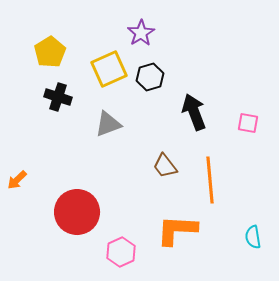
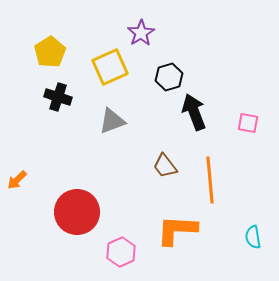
yellow square: moved 1 px right, 2 px up
black hexagon: moved 19 px right
gray triangle: moved 4 px right, 3 px up
